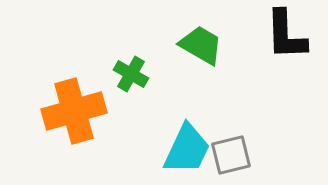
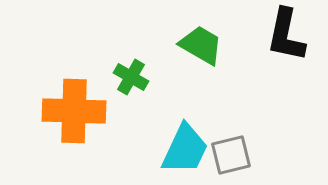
black L-shape: rotated 14 degrees clockwise
green cross: moved 3 px down
orange cross: rotated 18 degrees clockwise
cyan trapezoid: moved 2 px left
